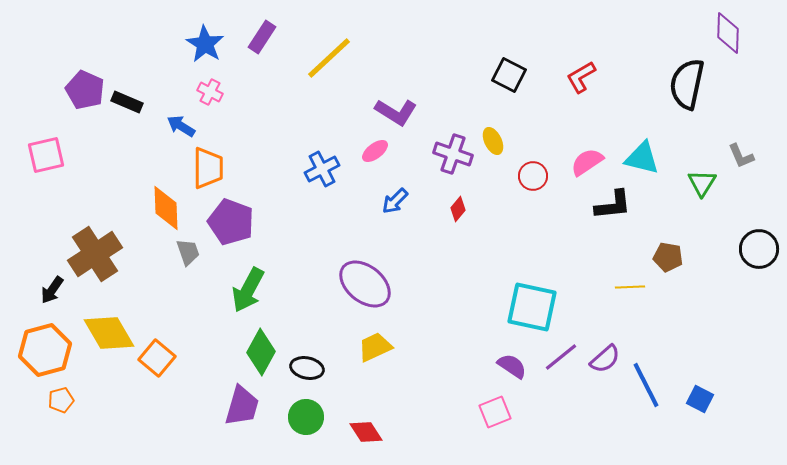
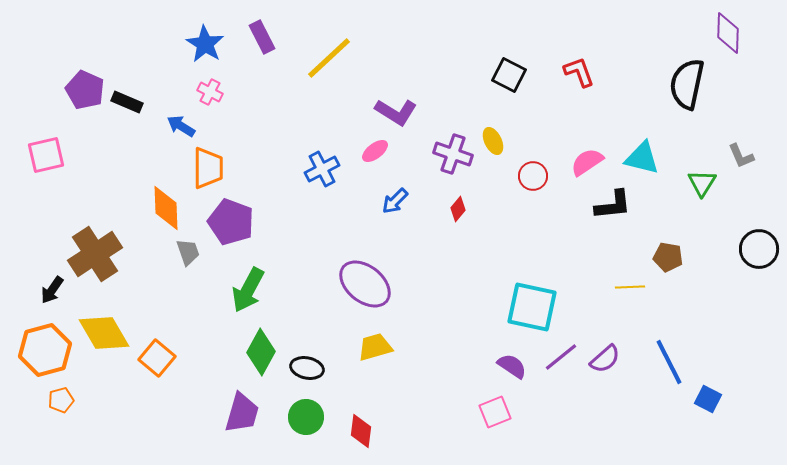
purple rectangle at (262, 37): rotated 60 degrees counterclockwise
red L-shape at (581, 77): moved 2 px left, 5 px up; rotated 100 degrees clockwise
yellow diamond at (109, 333): moved 5 px left
yellow trapezoid at (375, 347): rotated 9 degrees clockwise
blue line at (646, 385): moved 23 px right, 23 px up
blue square at (700, 399): moved 8 px right
purple trapezoid at (242, 406): moved 7 px down
red diamond at (366, 432): moved 5 px left, 1 px up; rotated 40 degrees clockwise
